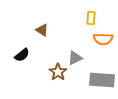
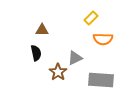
yellow rectangle: rotated 40 degrees clockwise
brown triangle: rotated 32 degrees counterclockwise
black semicircle: moved 14 px right, 2 px up; rotated 63 degrees counterclockwise
gray rectangle: moved 1 px left
